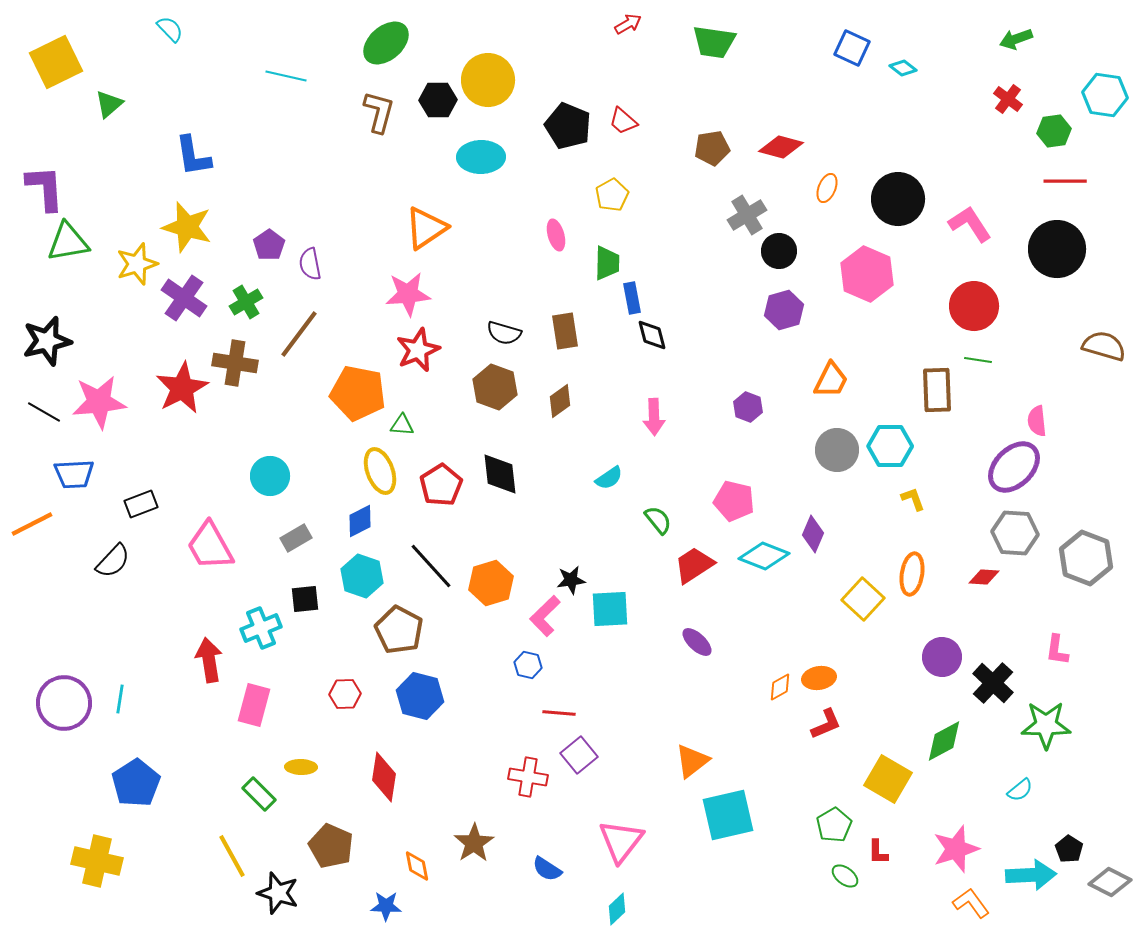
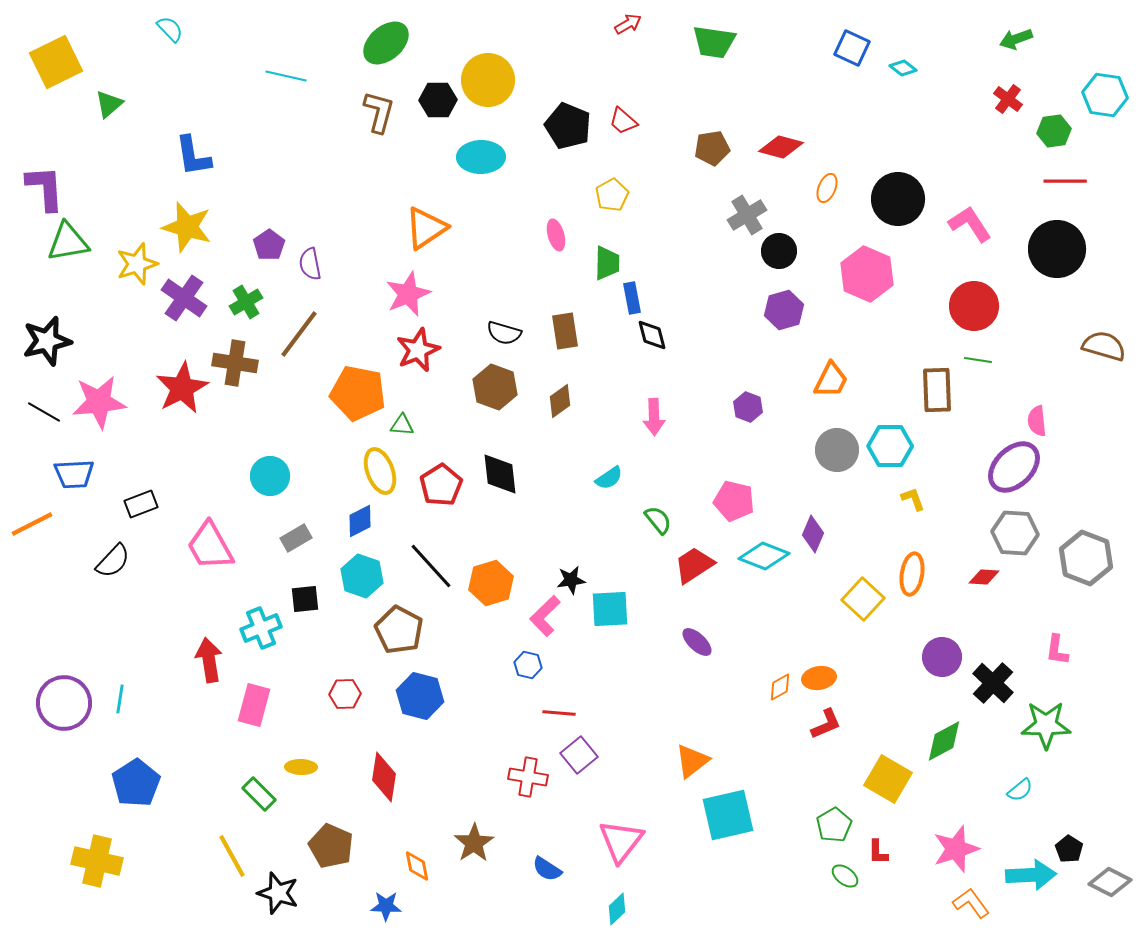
pink star at (408, 294): rotated 18 degrees counterclockwise
